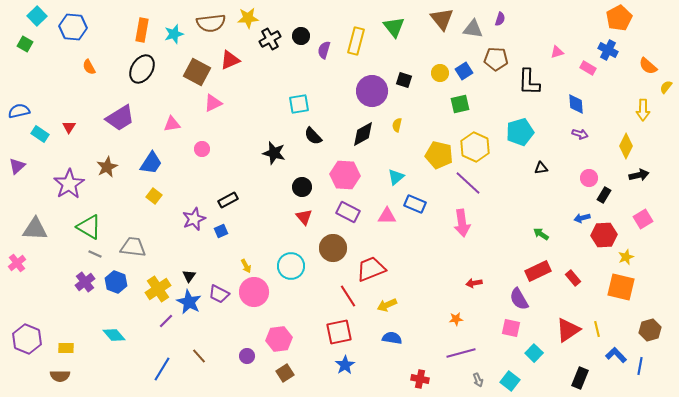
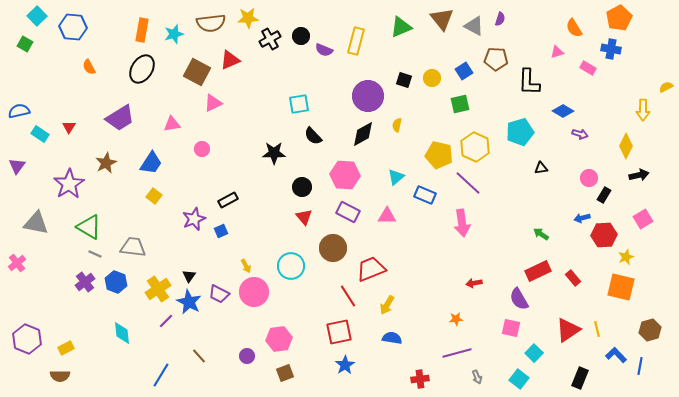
green triangle at (394, 27): moved 7 px right; rotated 45 degrees clockwise
gray triangle at (473, 29): moved 1 px right, 3 px up; rotated 20 degrees clockwise
purple semicircle at (324, 50): rotated 84 degrees counterclockwise
blue cross at (608, 50): moved 3 px right, 1 px up; rotated 18 degrees counterclockwise
orange semicircle at (648, 66): moved 74 px left, 38 px up; rotated 18 degrees clockwise
yellow circle at (440, 73): moved 8 px left, 5 px down
yellow semicircle at (666, 87): rotated 24 degrees clockwise
purple circle at (372, 91): moved 4 px left, 5 px down
blue diamond at (576, 104): moved 13 px left, 7 px down; rotated 55 degrees counterclockwise
black star at (274, 153): rotated 15 degrees counterclockwise
purple triangle at (17, 166): rotated 12 degrees counterclockwise
brown star at (107, 167): moved 1 px left, 4 px up
blue rectangle at (415, 204): moved 10 px right, 9 px up
gray triangle at (35, 229): moved 1 px right, 6 px up; rotated 8 degrees clockwise
yellow arrow at (387, 305): rotated 36 degrees counterclockwise
cyan diamond at (114, 335): moved 8 px right, 2 px up; rotated 35 degrees clockwise
yellow rectangle at (66, 348): rotated 28 degrees counterclockwise
purple line at (461, 353): moved 4 px left
blue line at (162, 369): moved 1 px left, 6 px down
brown square at (285, 373): rotated 12 degrees clockwise
red cross at (420, 379): rotated 18 degrees counterclockwise
gray arrow at (478, 380): moved 1 px left, 3 px up
cyan square at (510, 381): moved 9 px right, 2 px up
